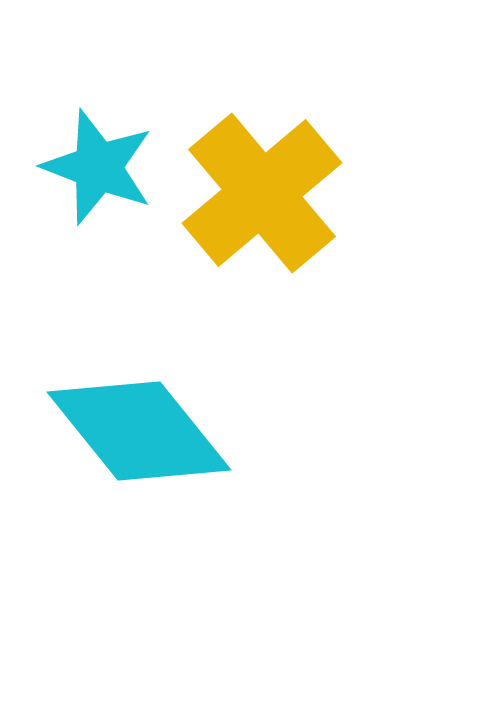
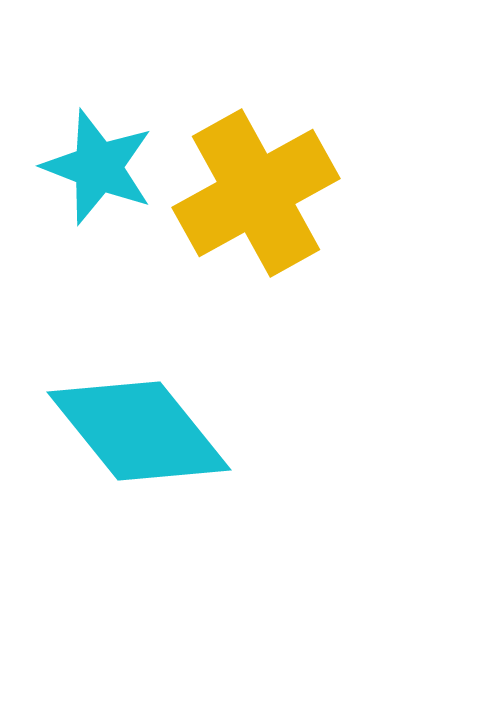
yellow cross: moved 6 px left; rotated 11 degrees clockwise
